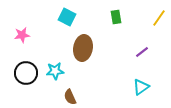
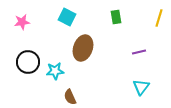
yellow line: rotated 18 degrees counterclockwise
pink star: moved 13 px up
brown ellipse: rotated 10 degrees clockwise
purple line: moved 3 px left; rotated 24 degrees clockwise
black circle: moved 2 px right, 11 px up
cyan triangle: rotated 18 degrees counterclockwise
